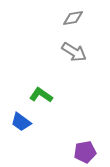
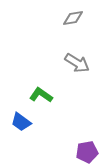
gray arrow: moved 3 px right, 11 px down
purple pentagon: moved 2 px right
